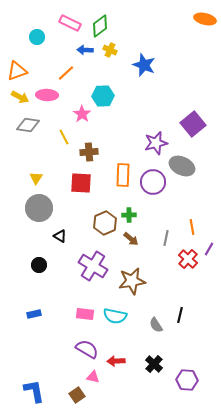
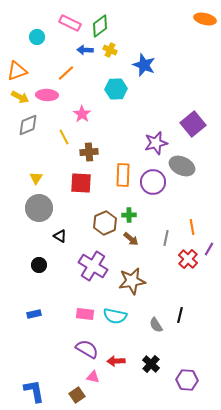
cyan hexagon at (103, 96): moved 13 px right, 7 px up
gray diamond at (28, 125): rotated 30 degrees counterclockwise
black cross at (154, 364): moved 3 px left
